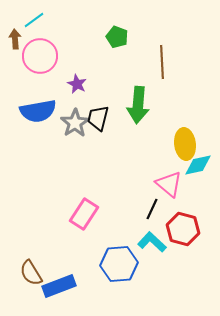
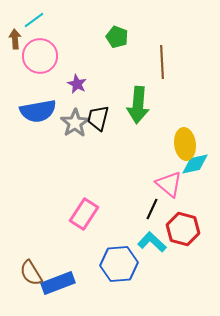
cyan diamond: moved 3 px left, 1 px up
blue rectangle: moved 1 px left, 3 px up
